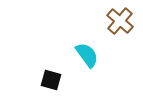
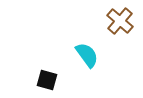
black square: moved 4 px left
